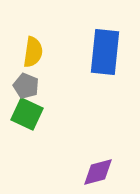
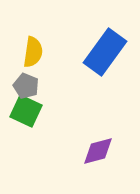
blue rectangle: rotated 30 degrees clockwise
green square: moved 1 px left, 3 px up
purple diamond: moved 21 px up
